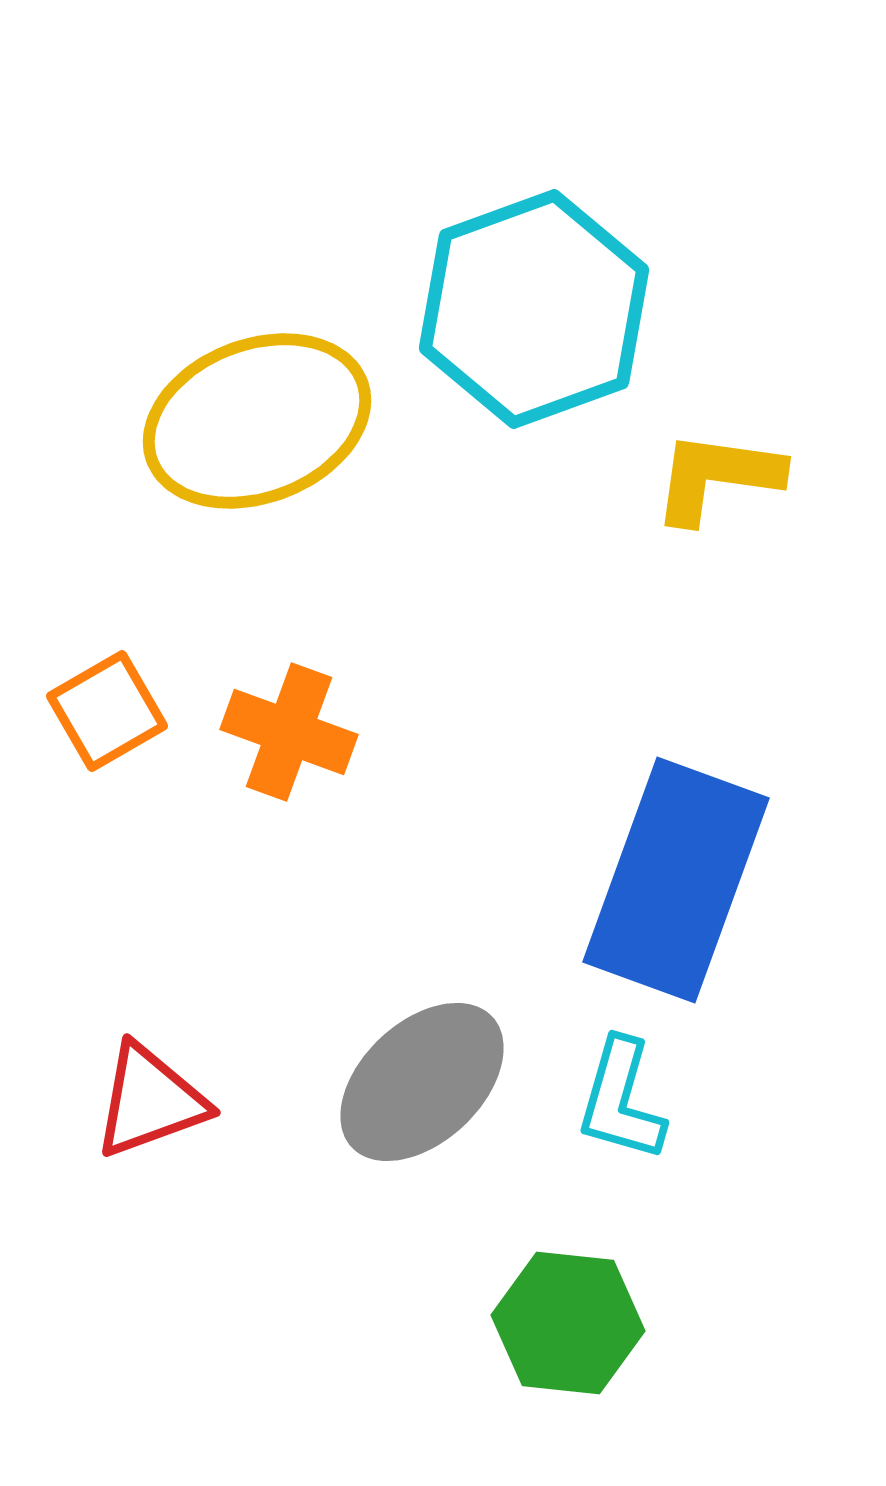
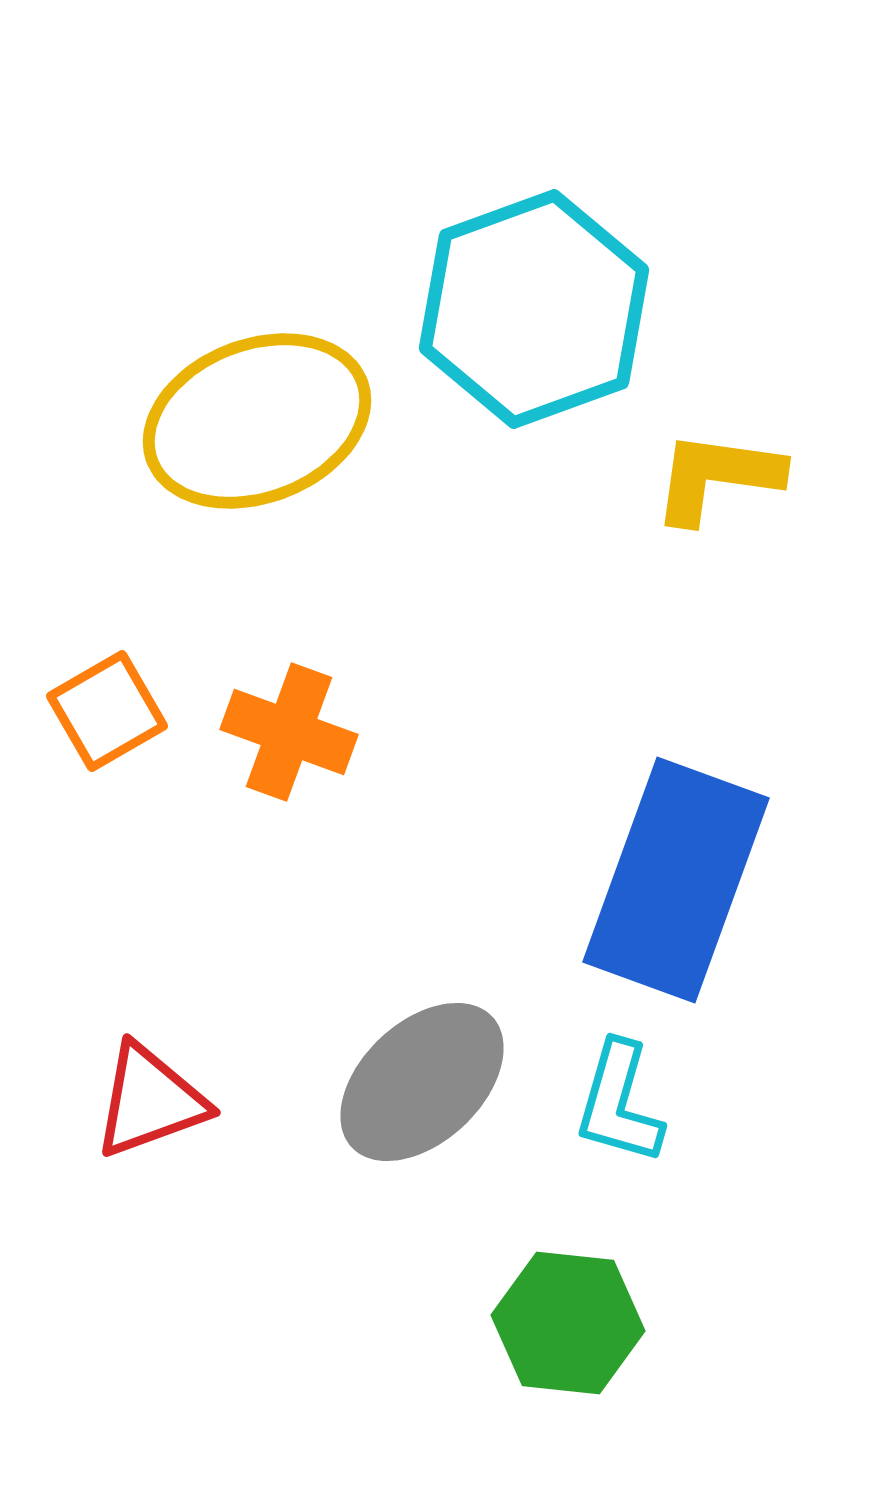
cyan L-shape: moved 2 px left, 3 px down
